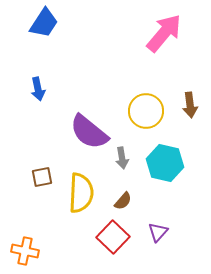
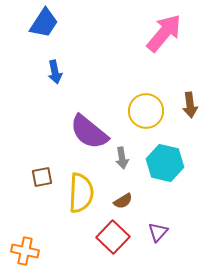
blue arrow: moved 17 px right, 17 px up
brown semicircle: rotated 18 degrees clockwise
